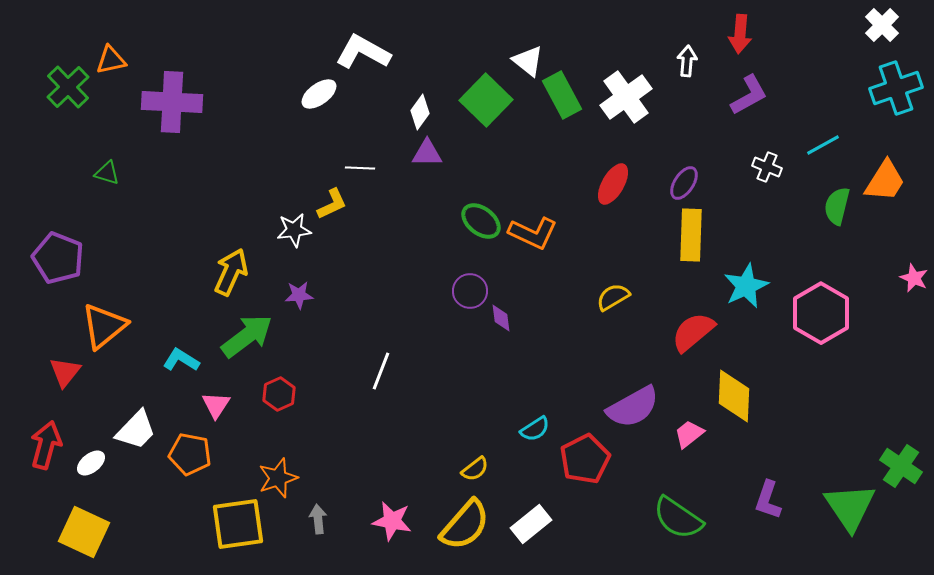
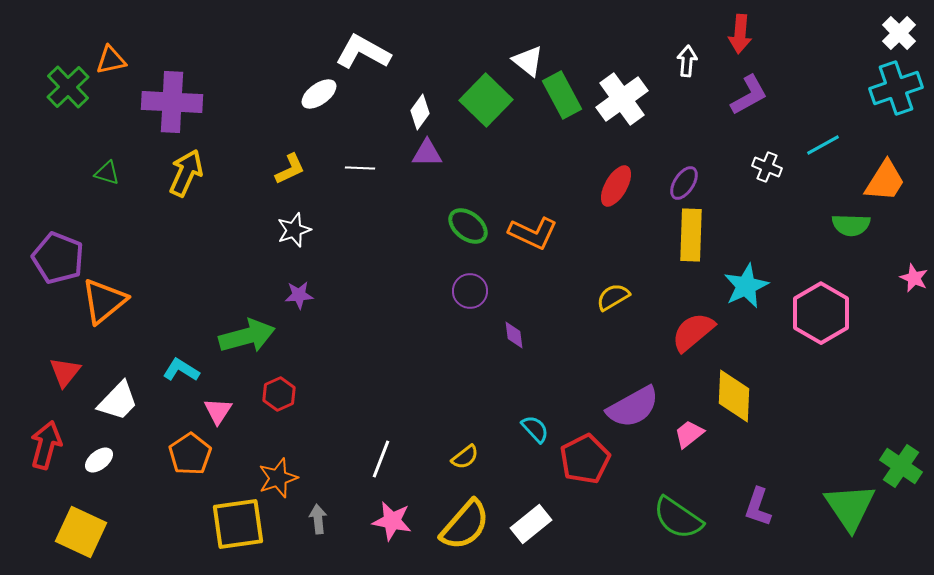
white cross at (882, 25): moved 17 px right, 8 px down
white cross at (626, 97): moved 4 px left, 2 px down
red ellipse at (613, 184): moved 3 px right, 2 px down
yellow L-shape at (332, 204): moved 42 px left, 35 px up
green semicircle at (837, 206): moved 14 px right, 19 px down; rotated 102 degrees counterclockwise
green ellipse at (481, 221): moved 13 px left, 5 px down
white star at (294, 230): rotated 12 degrees counterclockwise
yellow arrow at (231, 272): moved 45 px left, 99 px up
purple diamond at (501, 318): moved 13 px right, 17 px down
orange triangle at (104, 326): moved 25 px up
green arrow at (247, 336): rotated 22 degrees clockwise
cyan L-shape at (181, 360): moved 10 px down
white line at (381, 371): moved 88 px down
pink triangle at (216, 405): moved 2 px right, 6 px down
cyan semicircle at (535, 429): rotated 100 degrees counterclockwise
white trapezoid at (136, 430): moved 18 px left, 29 px up
orange pentagon at (190, 454): rotated 27 degrees clockwise
white ellipse at (91, 463): moved 8 px right, 3 px up
yellow semicircle at (475, 469): moved 10 px left, 12 px up
purple L-shape at (768, 500): moved 10 px left, 7 px down
yellow square at (84, 532): moved 3 px left
